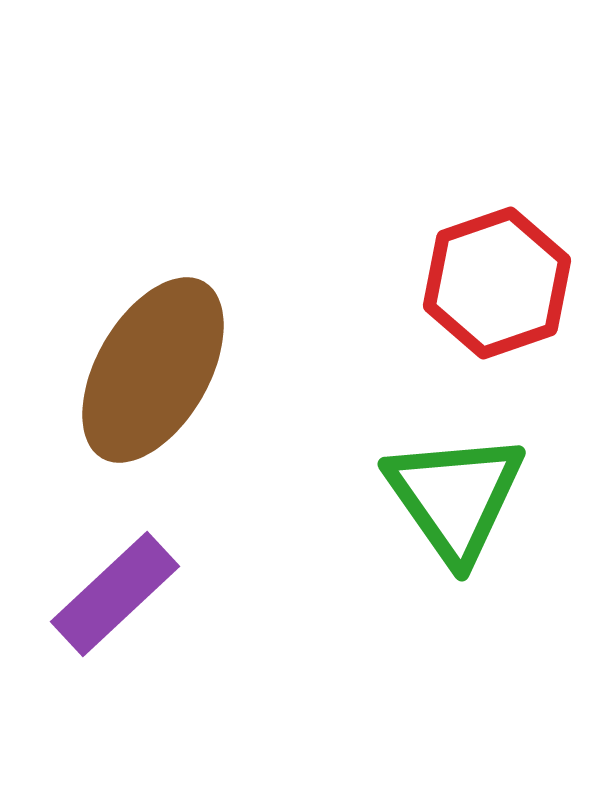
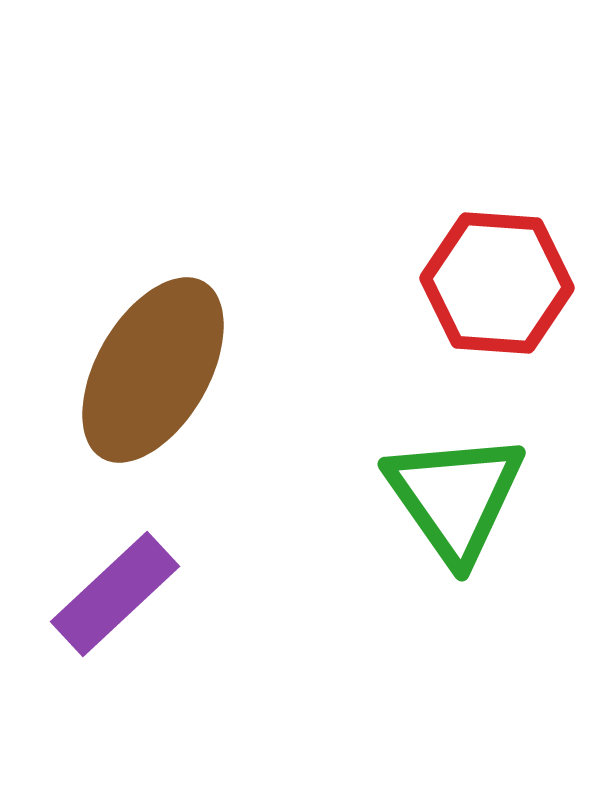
red hexagon: rotated 23 degrees clockwise
